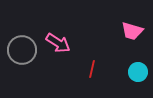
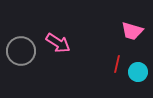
gray circle: moved 1 px left, 1 px down
red line: moved 25 px right, 5 px up
